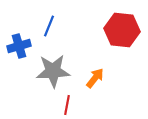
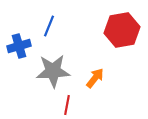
red hexagon: rotated 16 degrees counterclockwise
